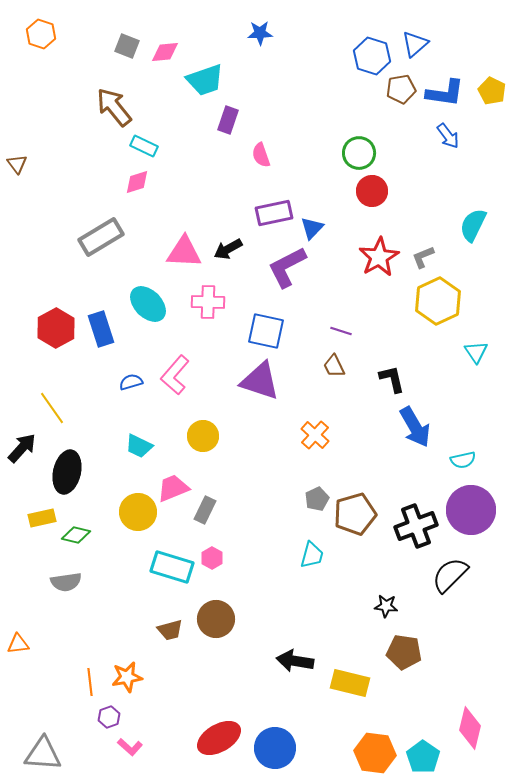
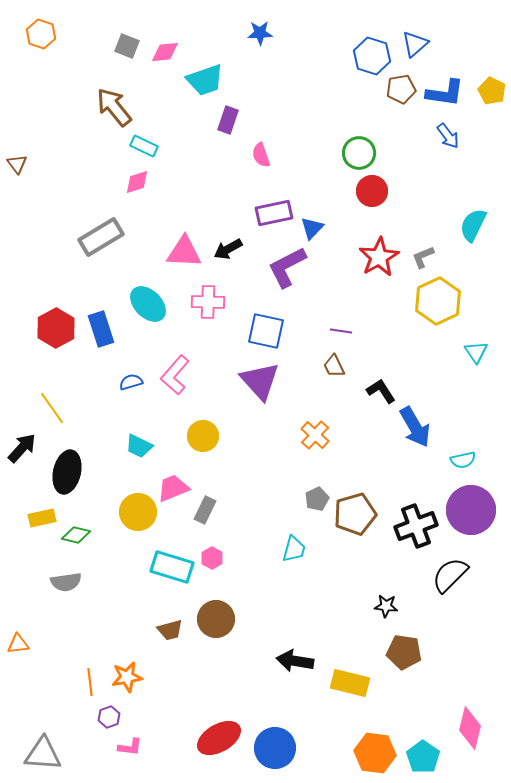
purple line at (341, 331): rotated 10 degrees counterclockwise
black L-shape at (392, 379): moved 11 px left, 12 px down; rotated 20 degrees counterclockwise
purple triangle at (260, 381): rotated 30 degrees clockwise
cyan trapezoid at (312, 555): moved 18 px left, 6 px up
pink L-shape at (130, 747): rotated 35 degrees counterclockwise
